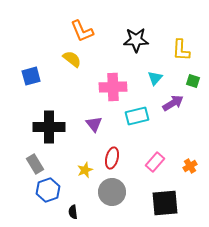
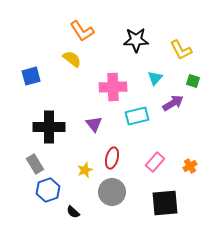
orange L-shape: rotated 10 degrees counterclockwise
yellow L-shape: rotated 30 degrees counterclockwise
black semicircle: rotated 40 degrees counterclockwise
